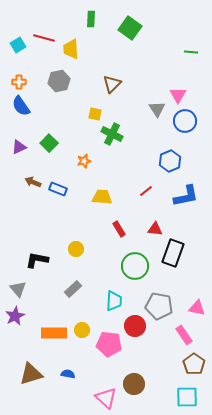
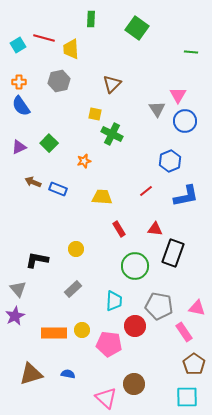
green square at (130, 28): moved 7 px right
pink rectangle at (184, 335): moved 3 px up
